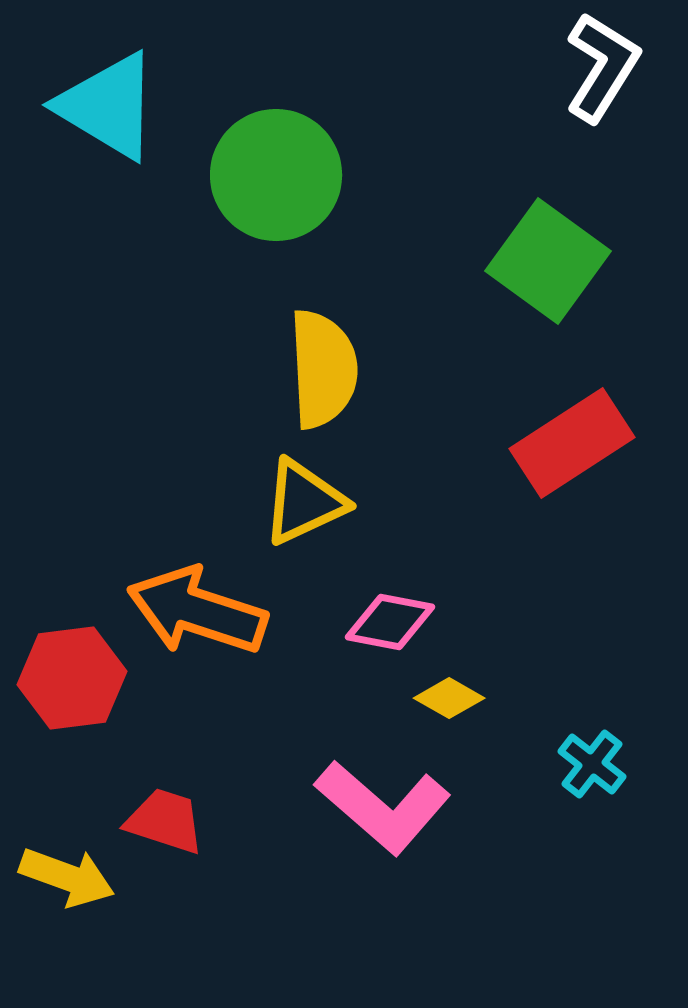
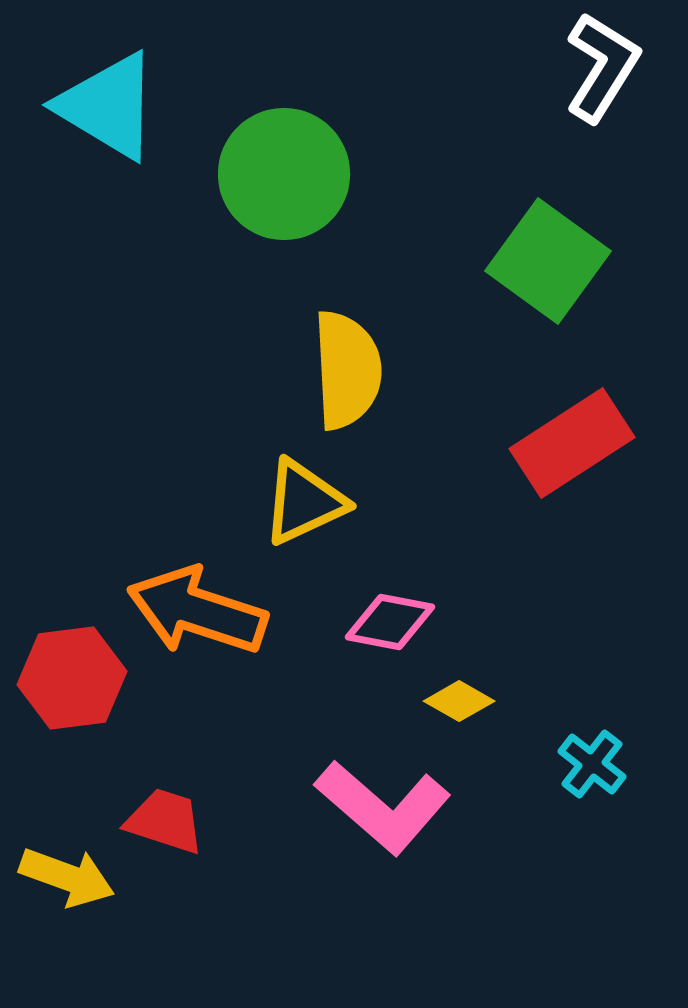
green circle: moved 8 px right, 1 px up
yellow semicircle: moved 24 px right, 1 px down
yellow diamond: moved 10 px right, 3 px down
